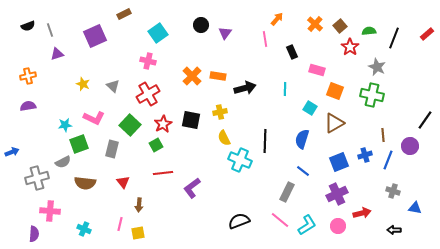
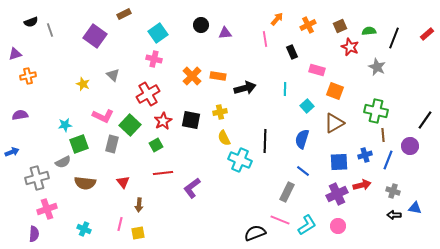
orange cross at (315, 24): moved 7 px left, 1 px down; rotated 21 degrees clockwise
black semicircle at (28, 26): moved 3 px right, 4 px up
brown square at (340, 26): rotated 16 degrees clockwise
purple triangle at (225, 33): rotated 48 degrees clockwise
purple square at (95, 36): rotated 30 degrees counterclockwise
red star at (350, 47): rotated 12 degrees counterclockwise
purple triangle at (57, 54): moved 42 px left
pink cross at (148, 61): moved 6 px right, 2 px up
gray triangle at (113, 86): moved 11 px up
green cross at (372, 95): moved 4 px right, 16 px down
purple semicircle at (28, 106): moved 8 px left, 9 px down
cyan square at (310, 108): moved 3 px left, 2 px up; rotated 16 degrees clockwise
pink L-shape at (94, 118): moved 9 px right, 2 px up
red star at (163, 124): moved 3 px up
gray rectangle at (112, 149): moved 5 px up
blue square at (339, 162): rotated 18 degrees clockwise
pink cross at (50, 211): moved 3 px left, 2 px up; rotated 24 degrees counterclockwise
red arrow at (362, 213): moved 28 px up
pink line at (280, 220): rotated 18 degrees counterclockwise
black semicircle at (239, 221): moved 16 px right, 12 px down
black arrow at (394, 230): moved 15 px up
